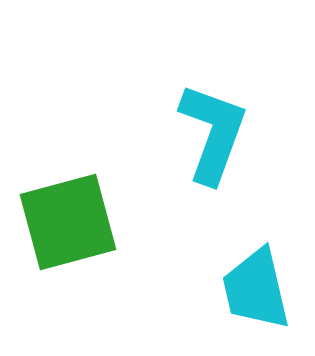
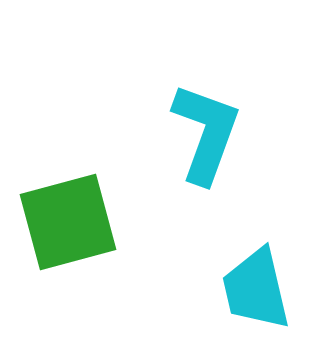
cyan L-shape: moved 7 px left
